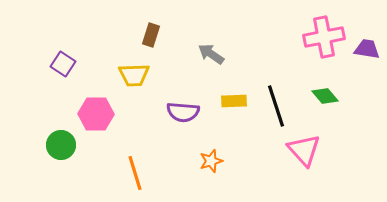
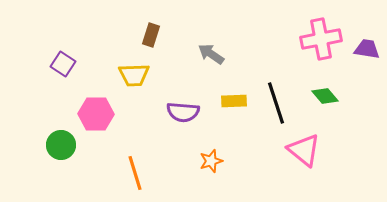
pink cross: moved 3 px left, 2 px down
black line: moved 3 px up
pink triangle: rotated 9 degrees counterclockwise
